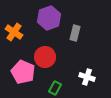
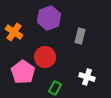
gray rectangle: moved 5 px right, 3 px down
pink pentagon: rotated 10 degrees clockwise
